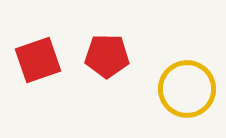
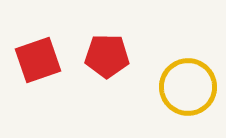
yellow circle: moved 1 px right, 2 px up
